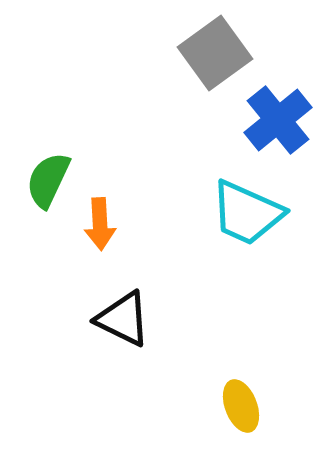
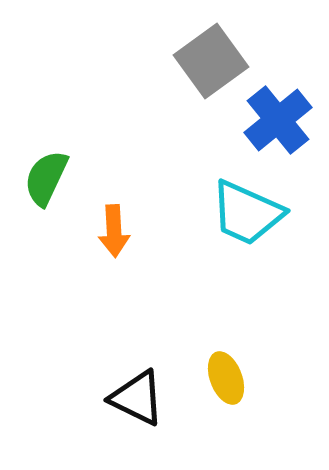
gray square: moved 4 px left, 8 px down
green semicircle: moved 2 px left, 2 px up
orange arrow: moved 14 px right, 7 px down
black triangle: moved 14 px right, 79 px down
yellow ellipse: moved 15 px left, 28 px up
